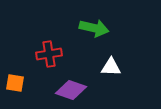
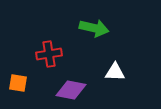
white triangle: moved 4 px right, 5 px down
orange square: moved 3 px right
purple diamond: rotated 8 degrees counterclockwise
